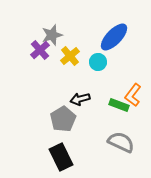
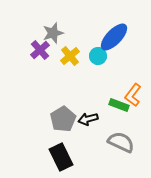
gray star: moved 1 px right, 2 px up
cyan circle: moved 6 px up
black arrow: moved 8 px right, 20 px down
